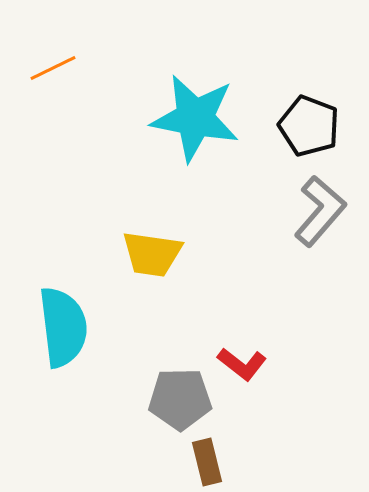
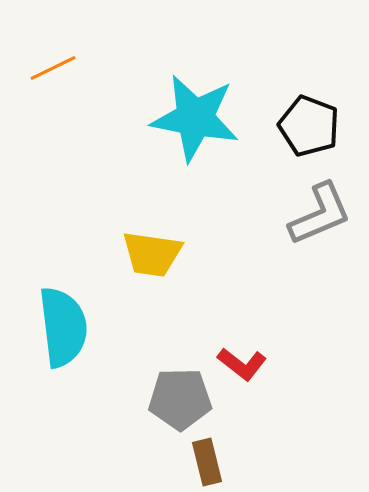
gray L-shape: moved 3 px down; rotated 26 degrees clockwise
